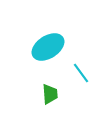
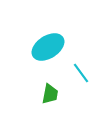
green trapezoid: rotated 15 degrees clockwise
